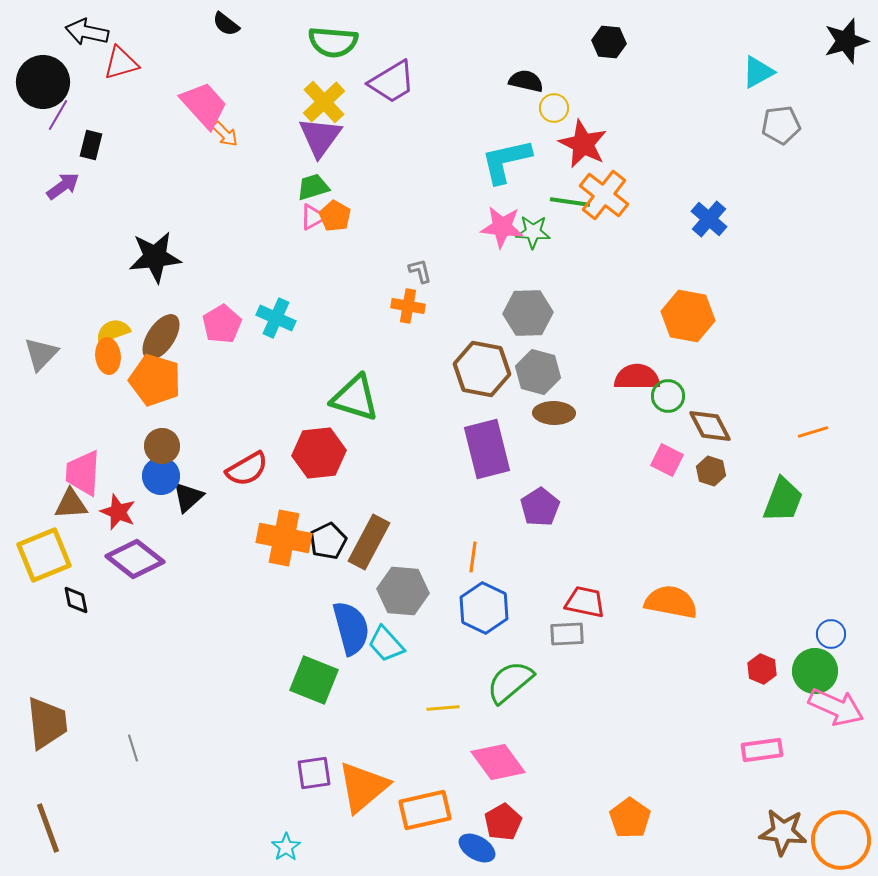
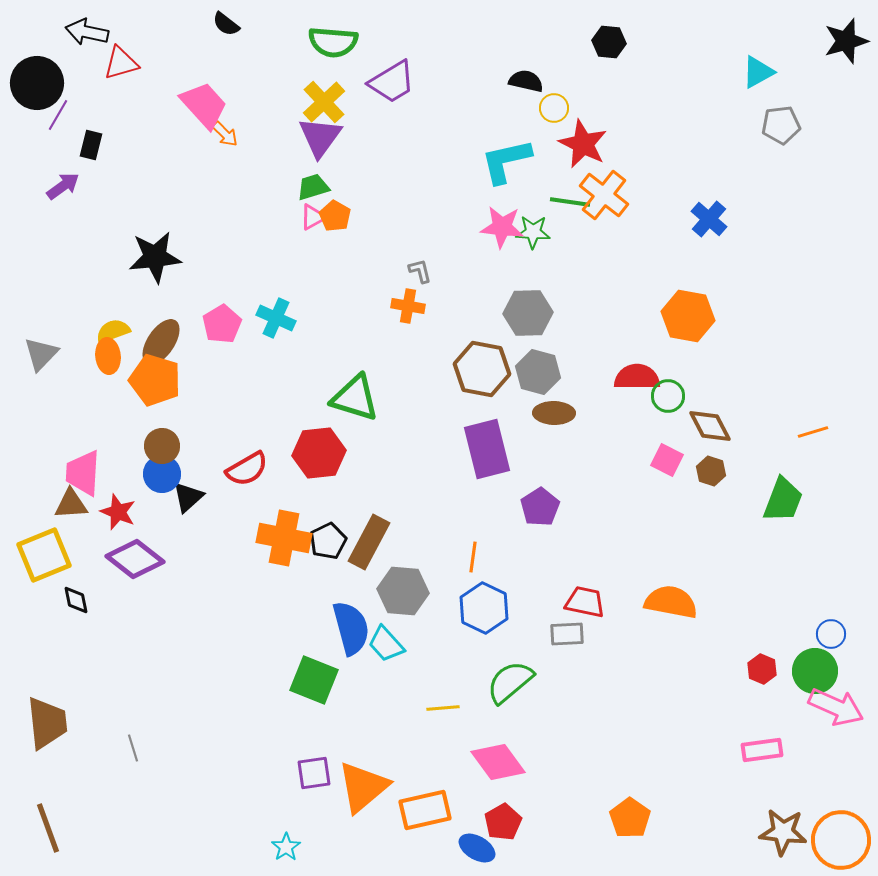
black circle at (43, 82): moved 6 px left, 1 px down
brown ellipse at (161, 337): moved 5 px down
blue circle at (161, 476): moved 1 px right, 2 px up
